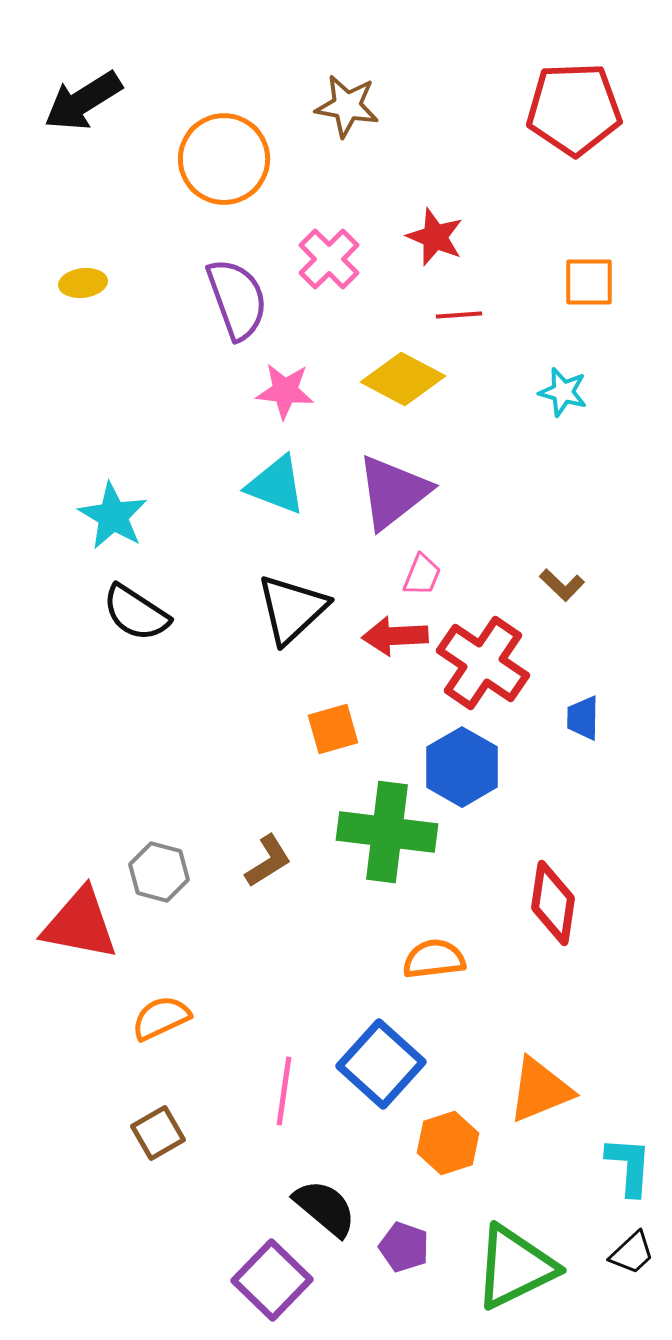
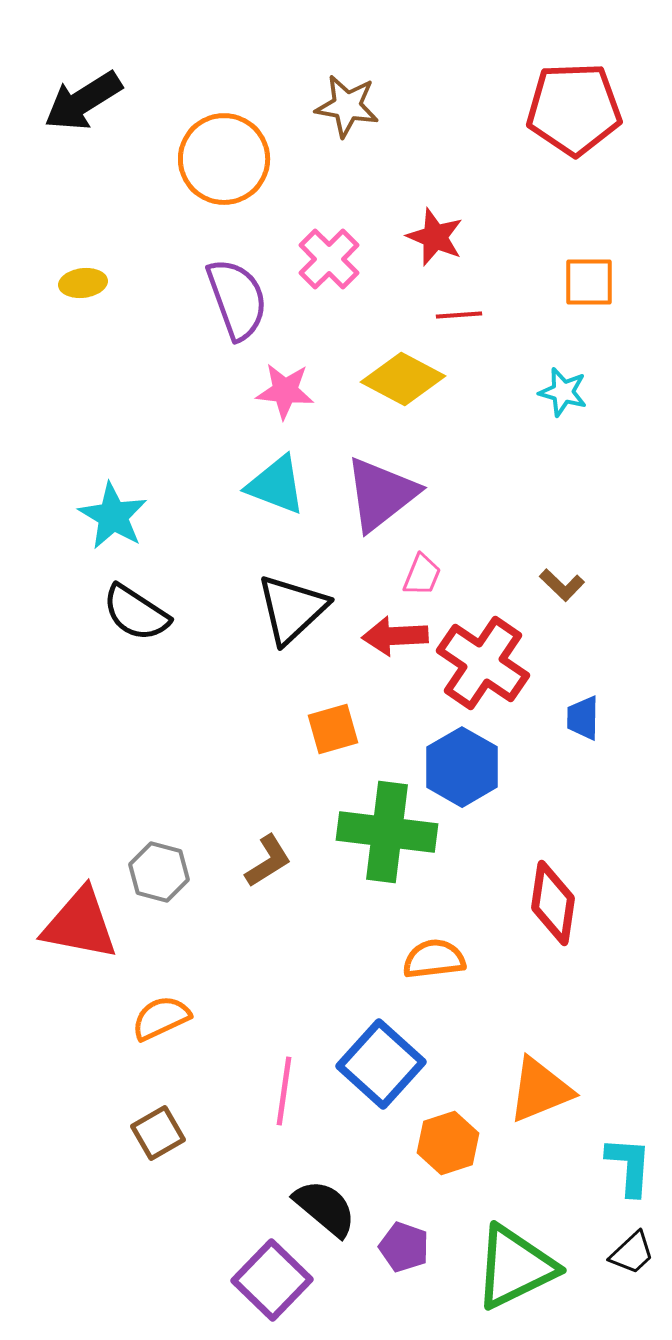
purple triangle at (393, 492): moved 12 px left, 2 px down
